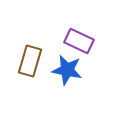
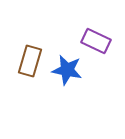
purple rectangle: moved 17 px right
